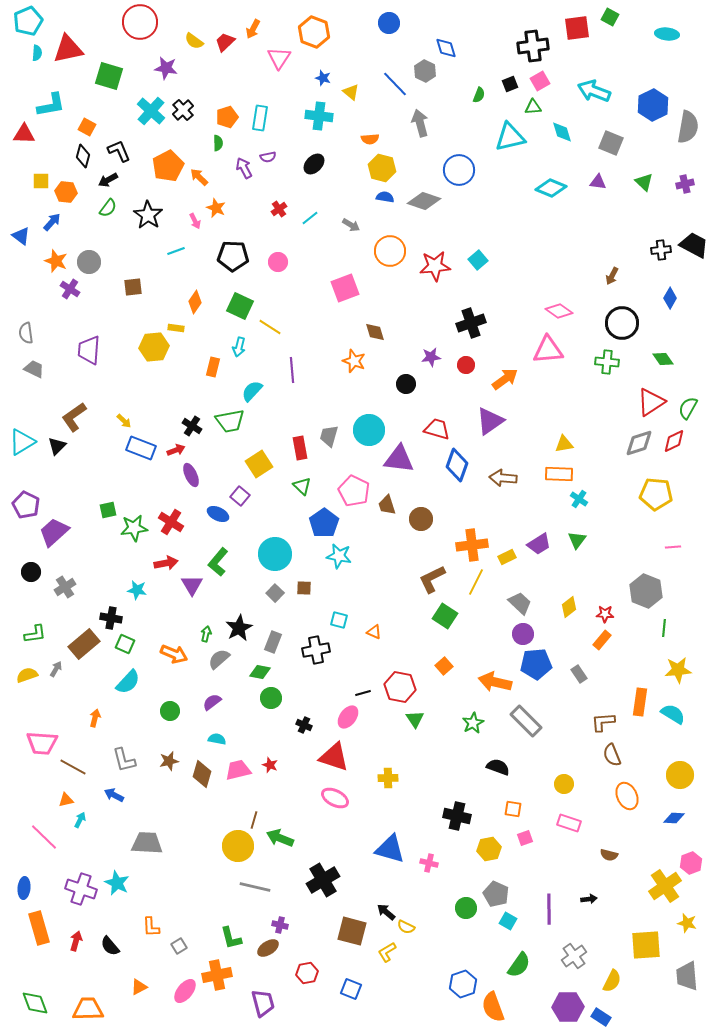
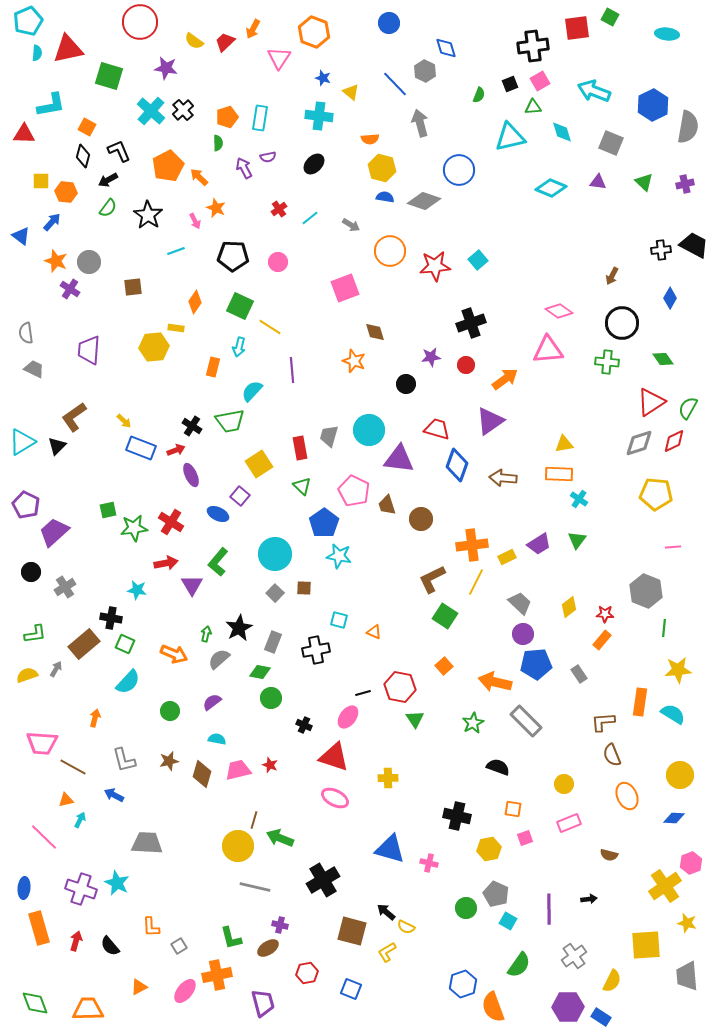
pink rectangle at (569, 823): rotated 40 degrees counterclockwise
